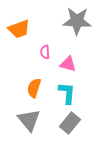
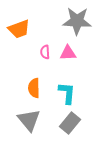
pink triangle: moved 11 px up; rotated 18 degrees counterclockwise
orange semicircle: rotated 18 degrees counterclockwise
